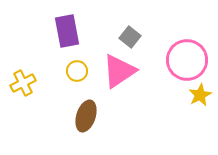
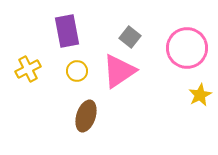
pink circle: moved 12 px up
yellow cross: moved 5 px right, 14 px up
